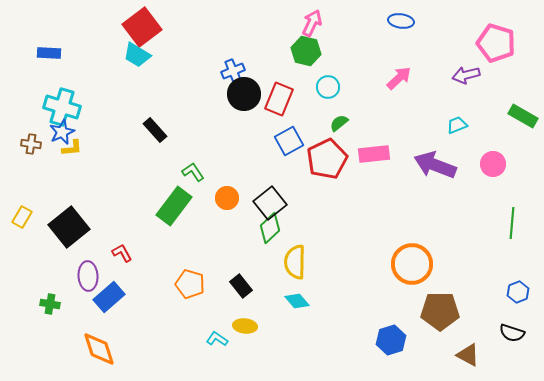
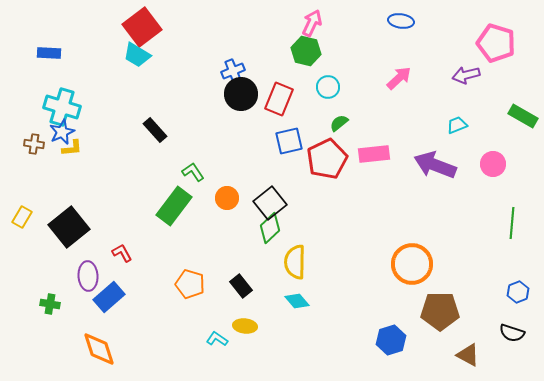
black circle at (244, 94): moved 3 px left
blue square at (289, 141): rotated 16 degrees clockwise
brown cross at (31, 144): moved 3 px right
